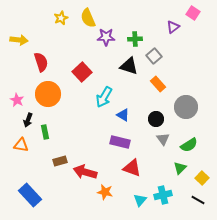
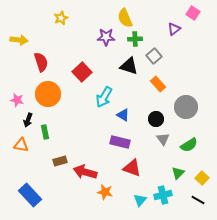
yellow semicircle: moved 37 px right
purple triangle: moved 1 px right, 2 px down
pink star: rotated 16 degrees counterclockwise
green triangle: moved 2 px left, 5 px down
